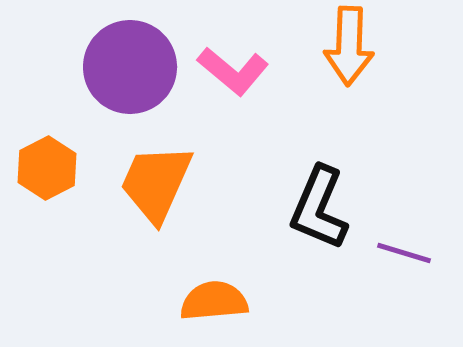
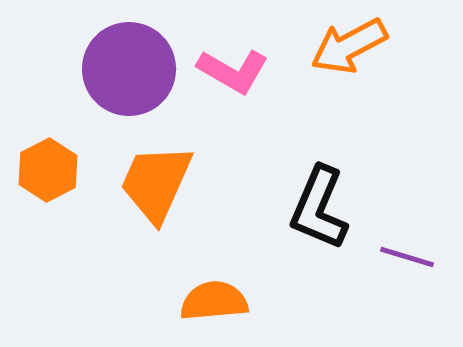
orange arrow: rotated 60 degrees clockwise
purple circle: moved 1 px left, 2 px down
pink L-shape: rotated 10 degrees counterclockwise
orange hexagon: moved 1 px right, 2 px down
purple line: moved 3 px right, 4 px down
